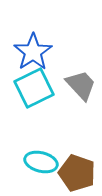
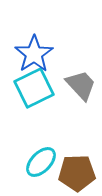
blue star: moved 1 px right, 2 px down
cyan ellipse: rotated 60 degrees counterclockwise
brown pentagon: rotated 21 degrees counterclockwise
